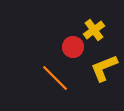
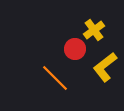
red circle: moved 2 px right, 2 px down
yellow L-shape: moved 1 px right, 1 px up; rotated 16 degrees counterclockwise
